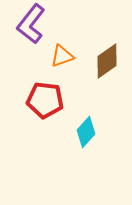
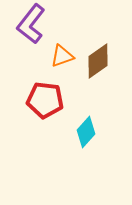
brown diamond: moved 9 px left
